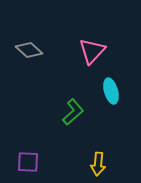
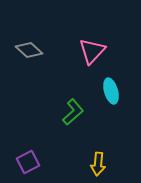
purple square: rotated 30 degrees counterclockwise
